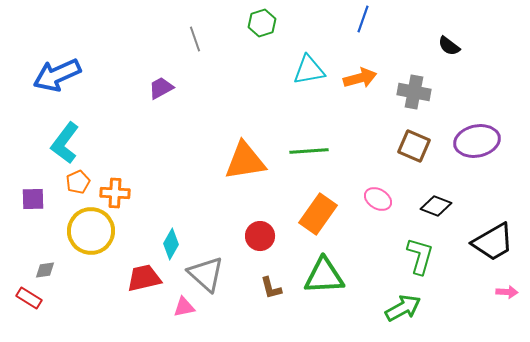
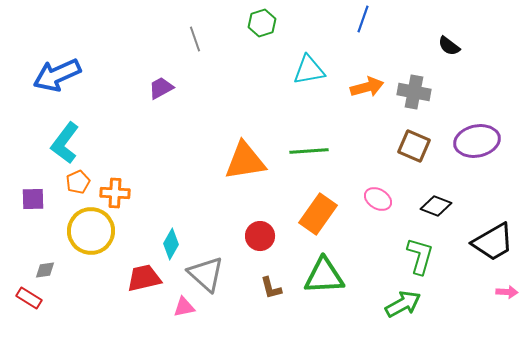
orange arrow: moved 7 px right, 9 px down
green arrow: moved 4 px up
